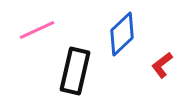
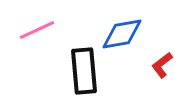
blue diamond: rotated 33 degrees clockwise
black rectangle: moved 9 px right; rotated 18 degrees counterclockwise
